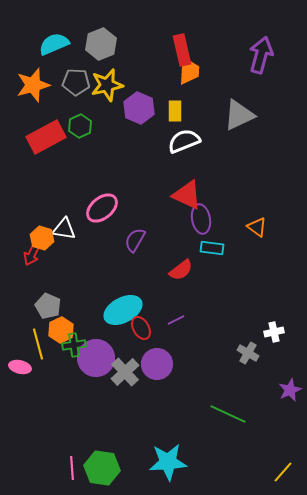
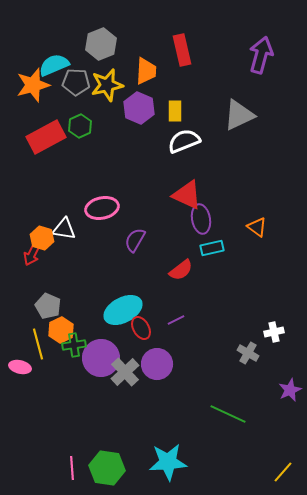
cyan semicircle at (54, 44): moved 21 px down
orange trapezoid at (189, 71): moved 43 px left
pink ellipse at (102, 208): rotated 28 degrees clockwise
cyan rectangle at (212, 248): rotated 20 degrees counterclockwise
purple circle at (96, 358): moved 5 px right
green hexagon at (102, 468): moved 5 px right
